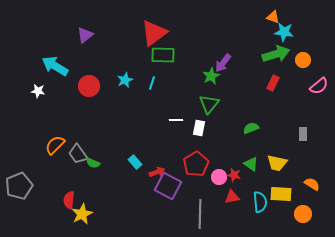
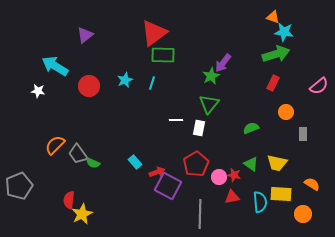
orange circle at (303, 60): moved 17 px left, 52 px down
